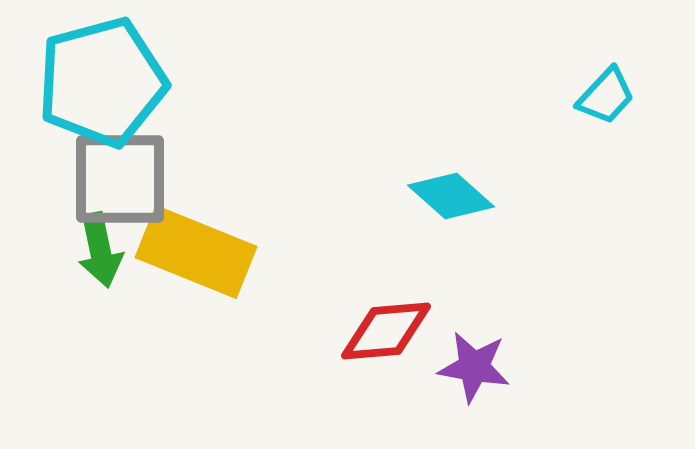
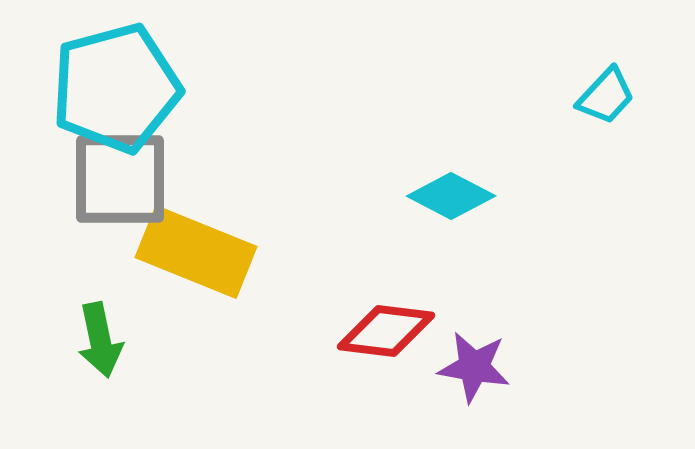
cyan pentagon: moved 14 px right, 6 px down
cyan diamond: rotated 14 degrees counterclockwise
green arrow: moved 90 px down
red diamond: rotated 12 degrees clockwise
